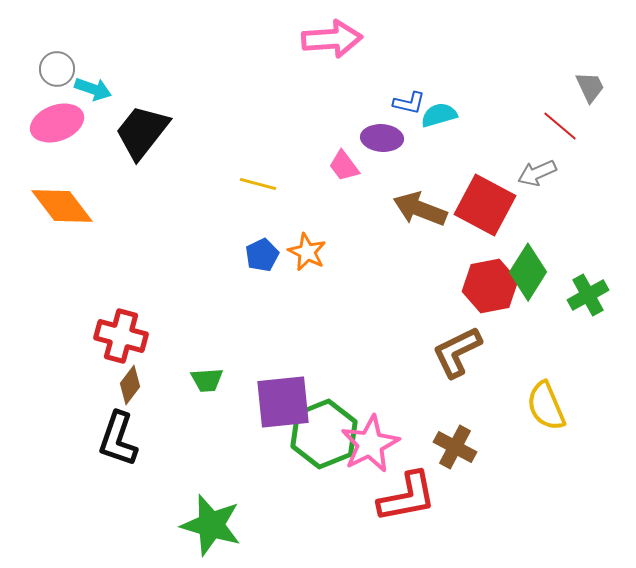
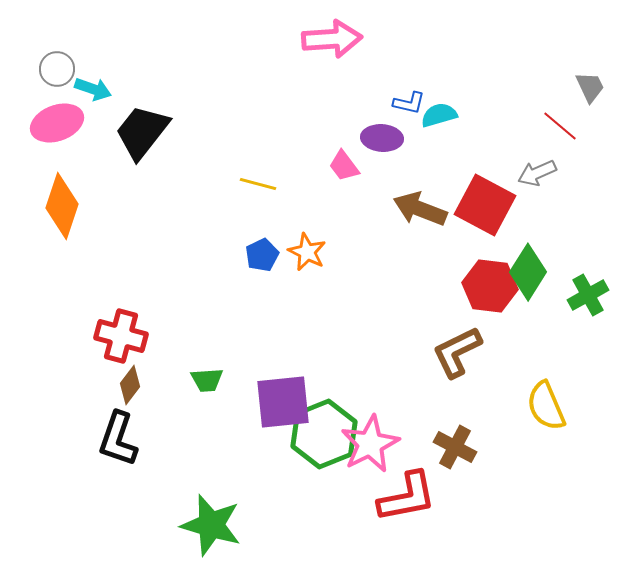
orange diamond: rotated 56 degrees clockwise
red hexagon: rotated 18 degrees clockwise
